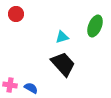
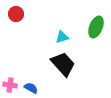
green ellipse: moved 1 px right, 1 px down
